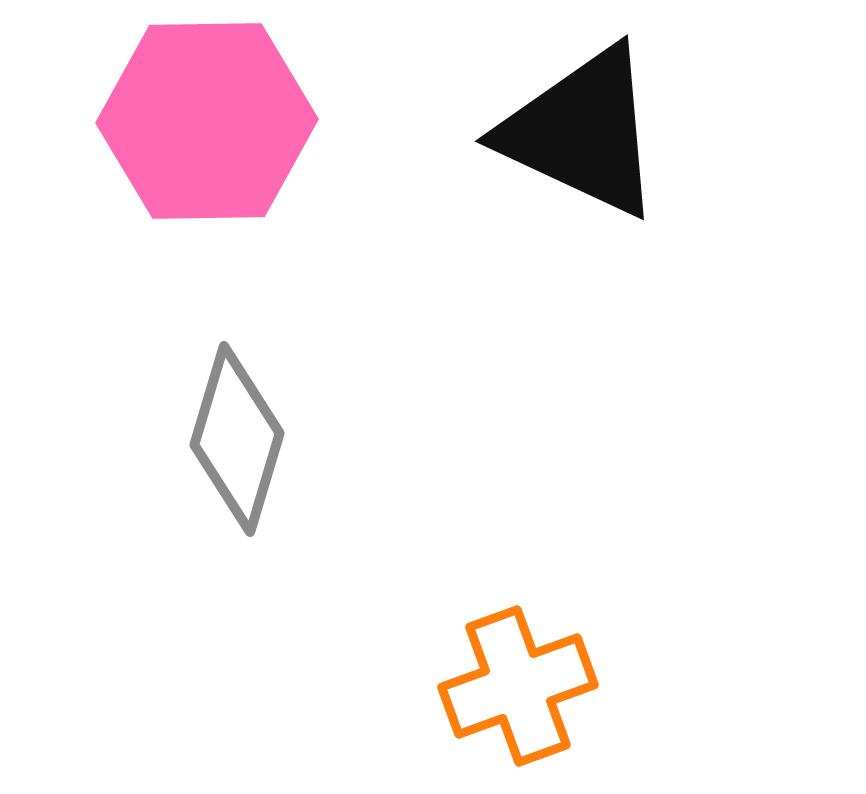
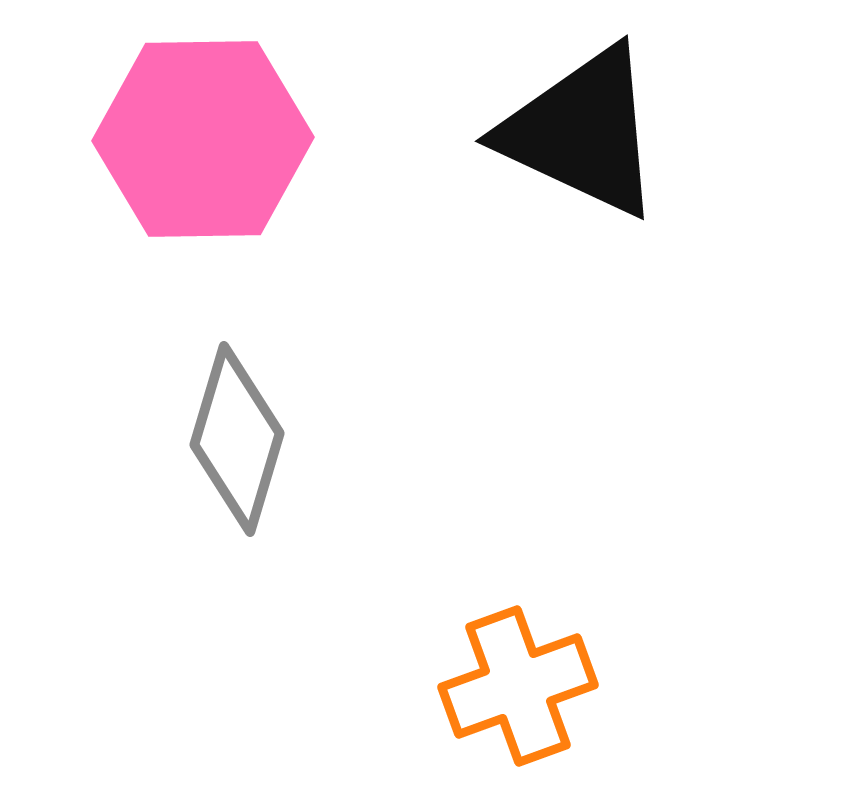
pink hexagon: moved 4 px left, 18 px down
